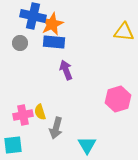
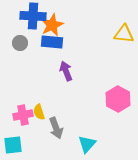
blue cross: rotated 10 degrees counterclockwise
orange star: moved 1 px down
yellow triangle: moved 2 px down
blue rectangle: moved 2 px left
purple arrow: moved 1 px down
pink hexagon: rotated 15 degrees counterclockwise
yellow semicircle: moved 1 px left
gray arrow: rotated 35 degrees counterclockwise
cyan triangle: moved 1 px up; rotated 12 degrees clockwise
